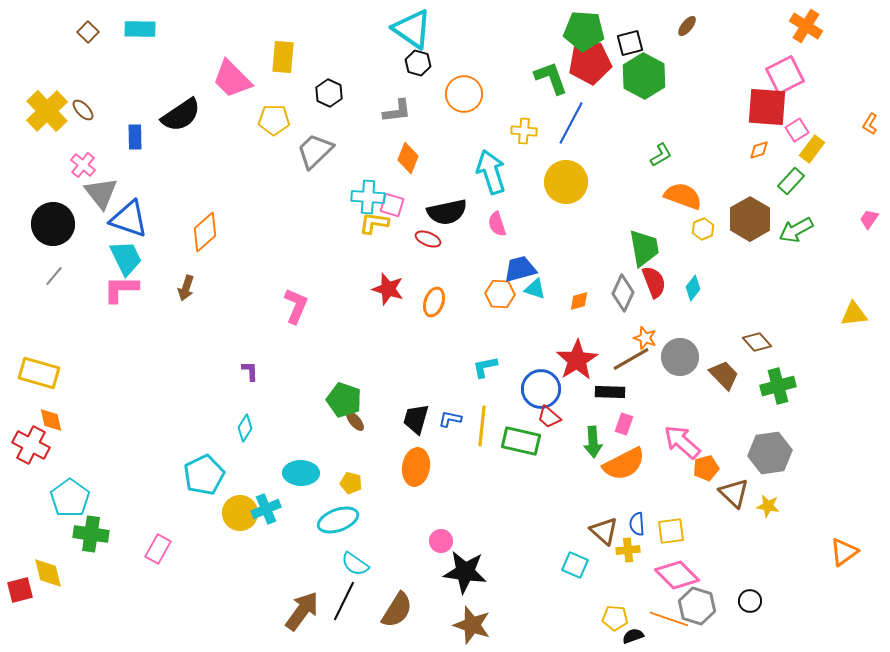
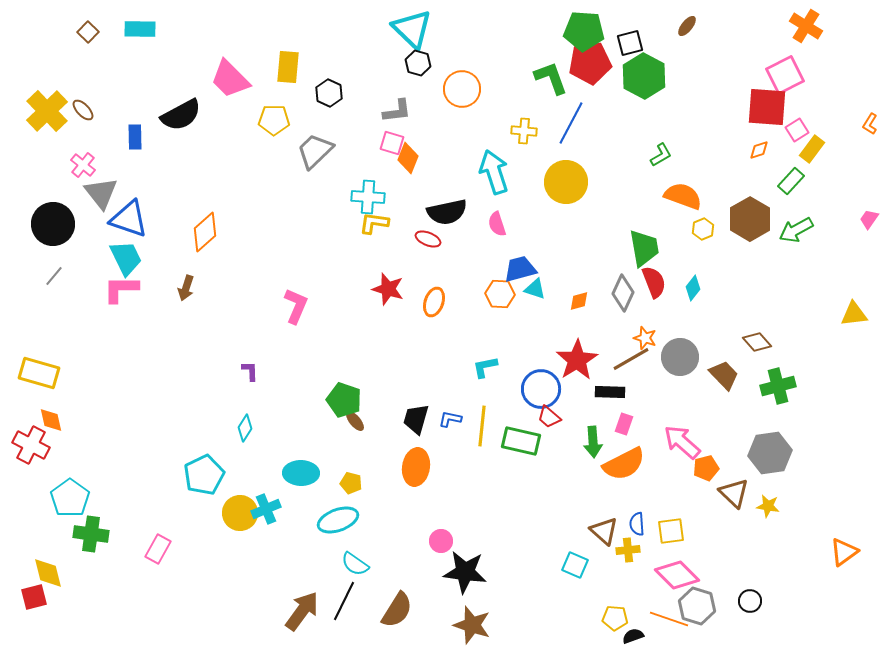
cyan triangle at (412, 29): rotated 9 degrees clockwise
yellow rectangle at (283, 57): moved 5 px right, 10 px down
pink trapezoid at (232, 79): moved 2 px left
orange circle at (464, 94): moved 2 px left, 5 px up
black semicircle at (181, 115): rotated 6 degrees clockwise
cyan arrow at (491, 172): moved 3 px right
pink square at (392, 205): moved 62 px up
red square at (20, 590): moved 14 px right, 7 px down
